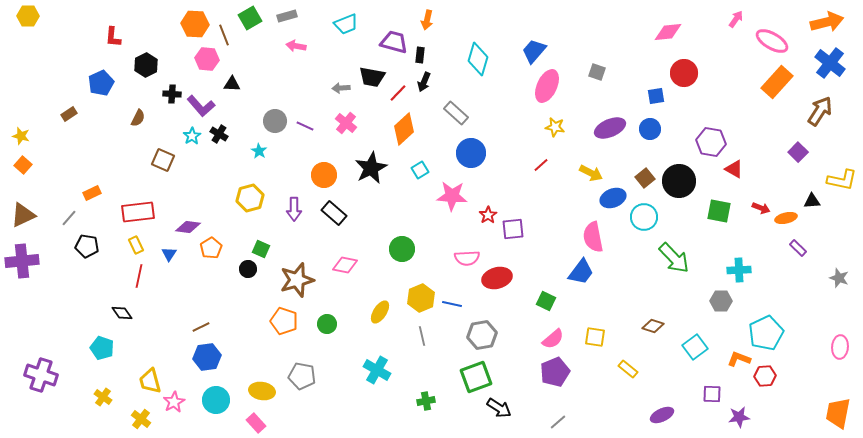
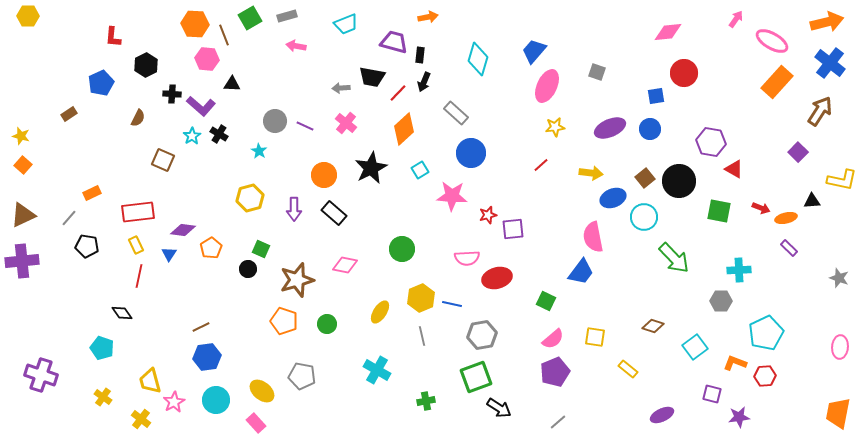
orange arrow at (427, 20): moved 1 px right, 3 px up; rotated 114 degrees counterclockwise
purple L-shape at (201, 106): rotated 8 degrees counterclockwise
yellow star at (555, 127): rotated 18 degrees counterclockwise
yellow arrow at (591, 173): rotated 20 degrees counterclockwise
red star at (488, 215): rotated 18 degrees clockwise
purple diamond at (188, 227): moved 5 px left, 3 px down
purple rectangle at (798, 248): moved 9 px left
orange L-shape at (739, 359): moved 4 px left, 4 px down
yellow ellipse at (262, 391): rotated 30 degrees clockwise
purple square at (712, 394): rotated 12 degrees clockwise
